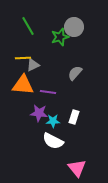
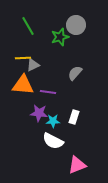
gray circle: moved 2 px right, 2 px up
pink triangle: moved 3 px up; rotated 48 degrees clockwise
